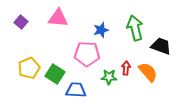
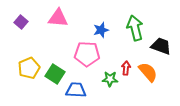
green star: moved 1 px right, 2 px down
